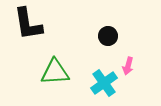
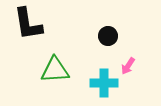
pink arrow: rotated 18 degrees clockwise
green triangle: moved 2 px up
cyan cross: rotated 36 degrees clockwise
